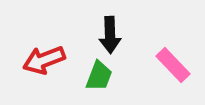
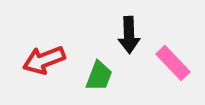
black arrow: moved 19 px right
pink rectangle: moved 2 px up
